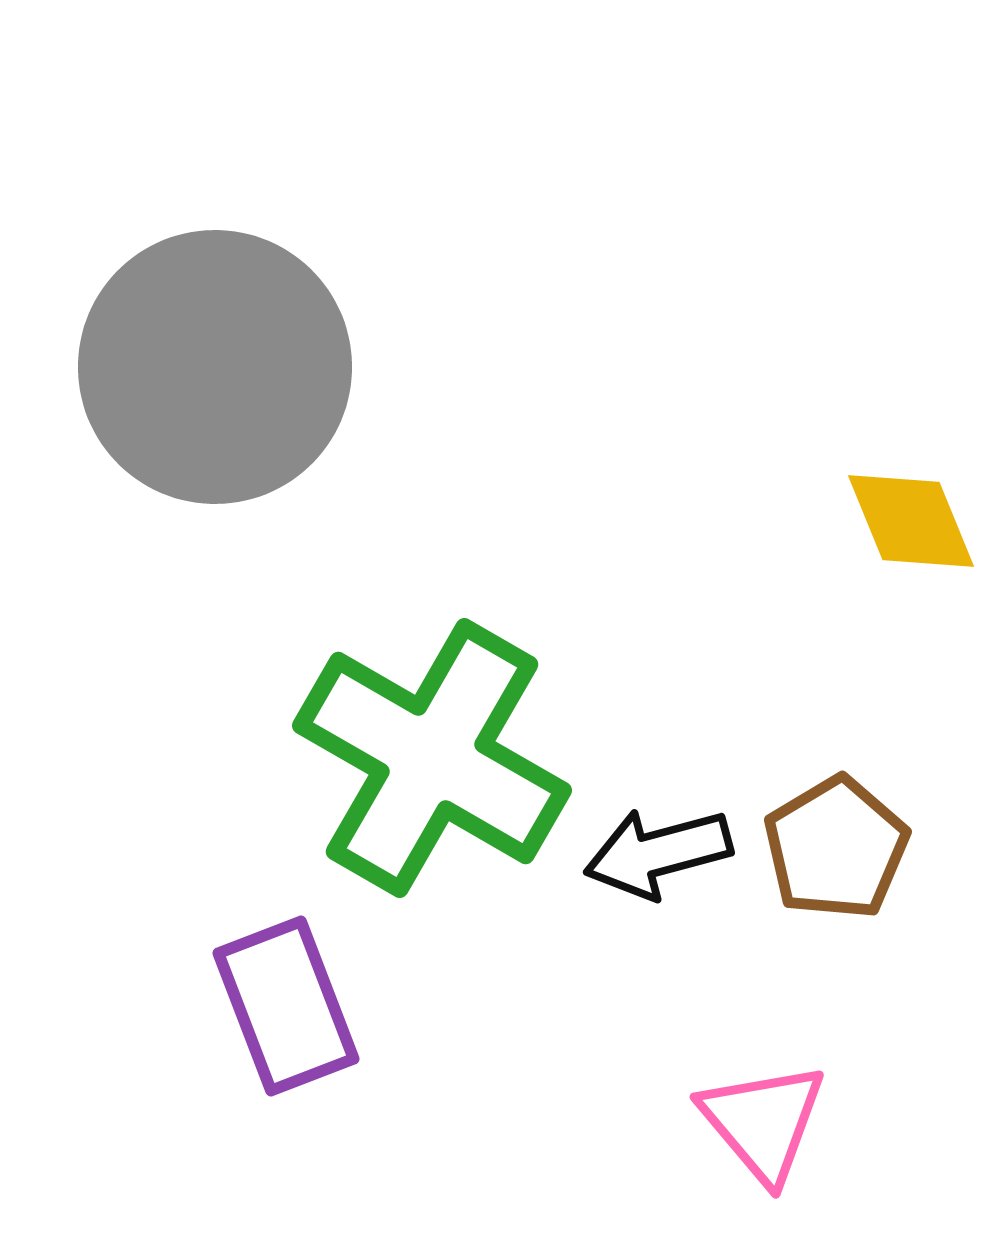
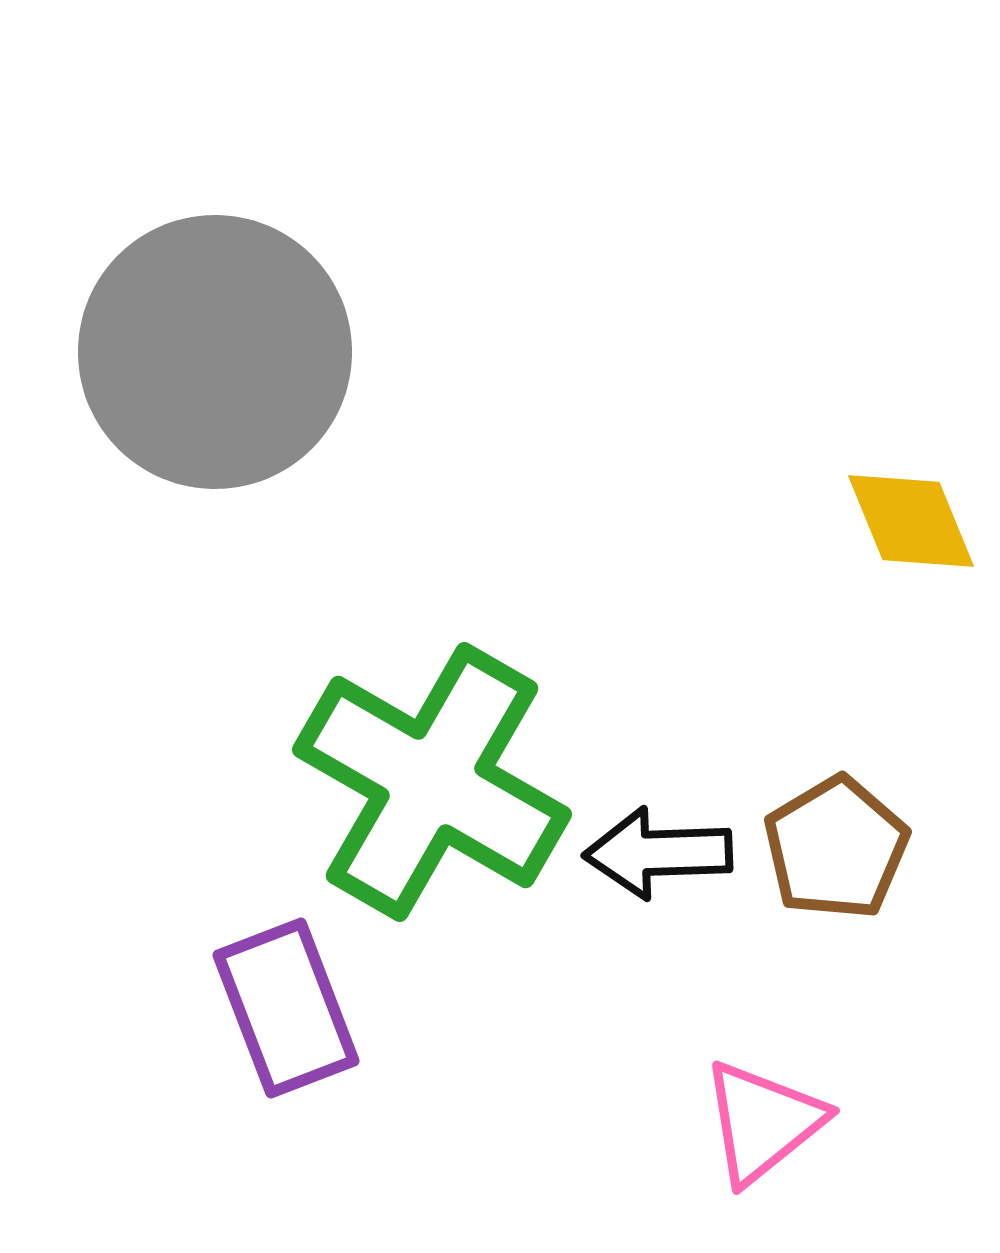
gray circle: moved 15 px up
green cross: moved 24 px down
black arrow: rotated 13 degrees clockwise
purple rectangle: moved 2 px down
pink triangle: rotated 31 degrees clockwise
